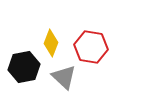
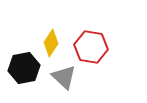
yellow diamond: rotated 12 degrees clockwise
black hexagon: moved 1 px down
